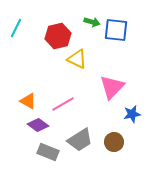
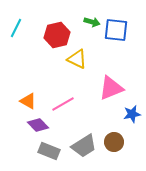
red hexagon: moved 1 px left, 1 px up
pink triangle: moved 1 px left, 1 px down; rotated 24 degrees clockwise
purple diamond: rotated 10 degrees clockwise
gray trapezoid: moved 4 px right, 6 px down
gray rectangle: moved 1 px right, 1 px up
